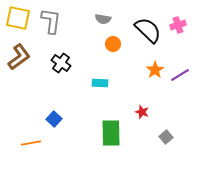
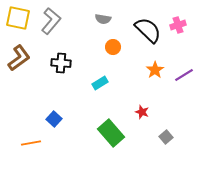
gray L-shape: rotated 32 degrees clockwise
orange circle: moved 3 px down
brown L-shape: moved 1 px down
black cross: rotated 30 degrees counterclockwise
purple line: moved 4 px right
cyan rectangle: rotated 35 degrees counterclockwise
green rectangle: rotated 40 degrees counterclockwise
